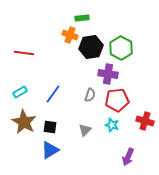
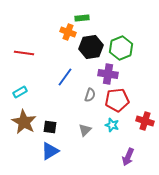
orange cross: moved 2 px left, 3 px up
green hexagon: rotated 10 degrees clockwise
blue line: moved 12 px right, 17 px up
blue triangle: moved 1 px down
